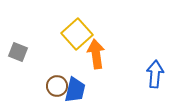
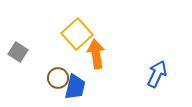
gray square: rotated 12 degrees clockwise
blue arrow: moved 2 px right; rotated 20 degrees clockwise
brown circle: moved 1 px right, 8 px up
blue trapezoid: moved 3 px up
